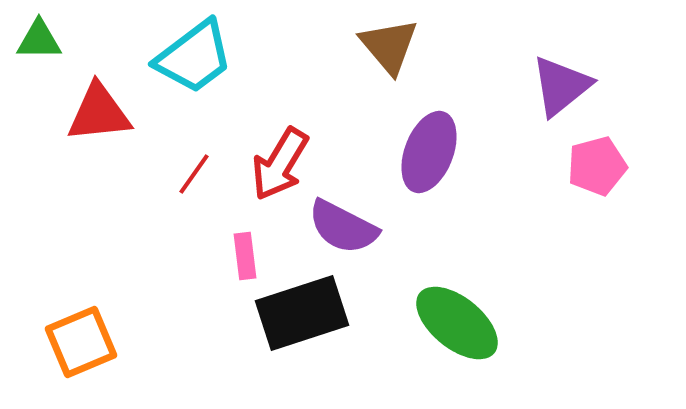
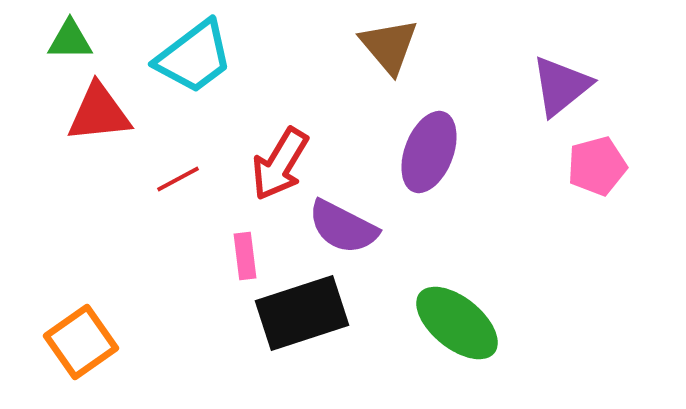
green triangle: moved 31 px right
red line: moved 16 px left, 5 px down; rotated 27 degrees clockwise
orange square: rotated 12 degrees counterclockwise
